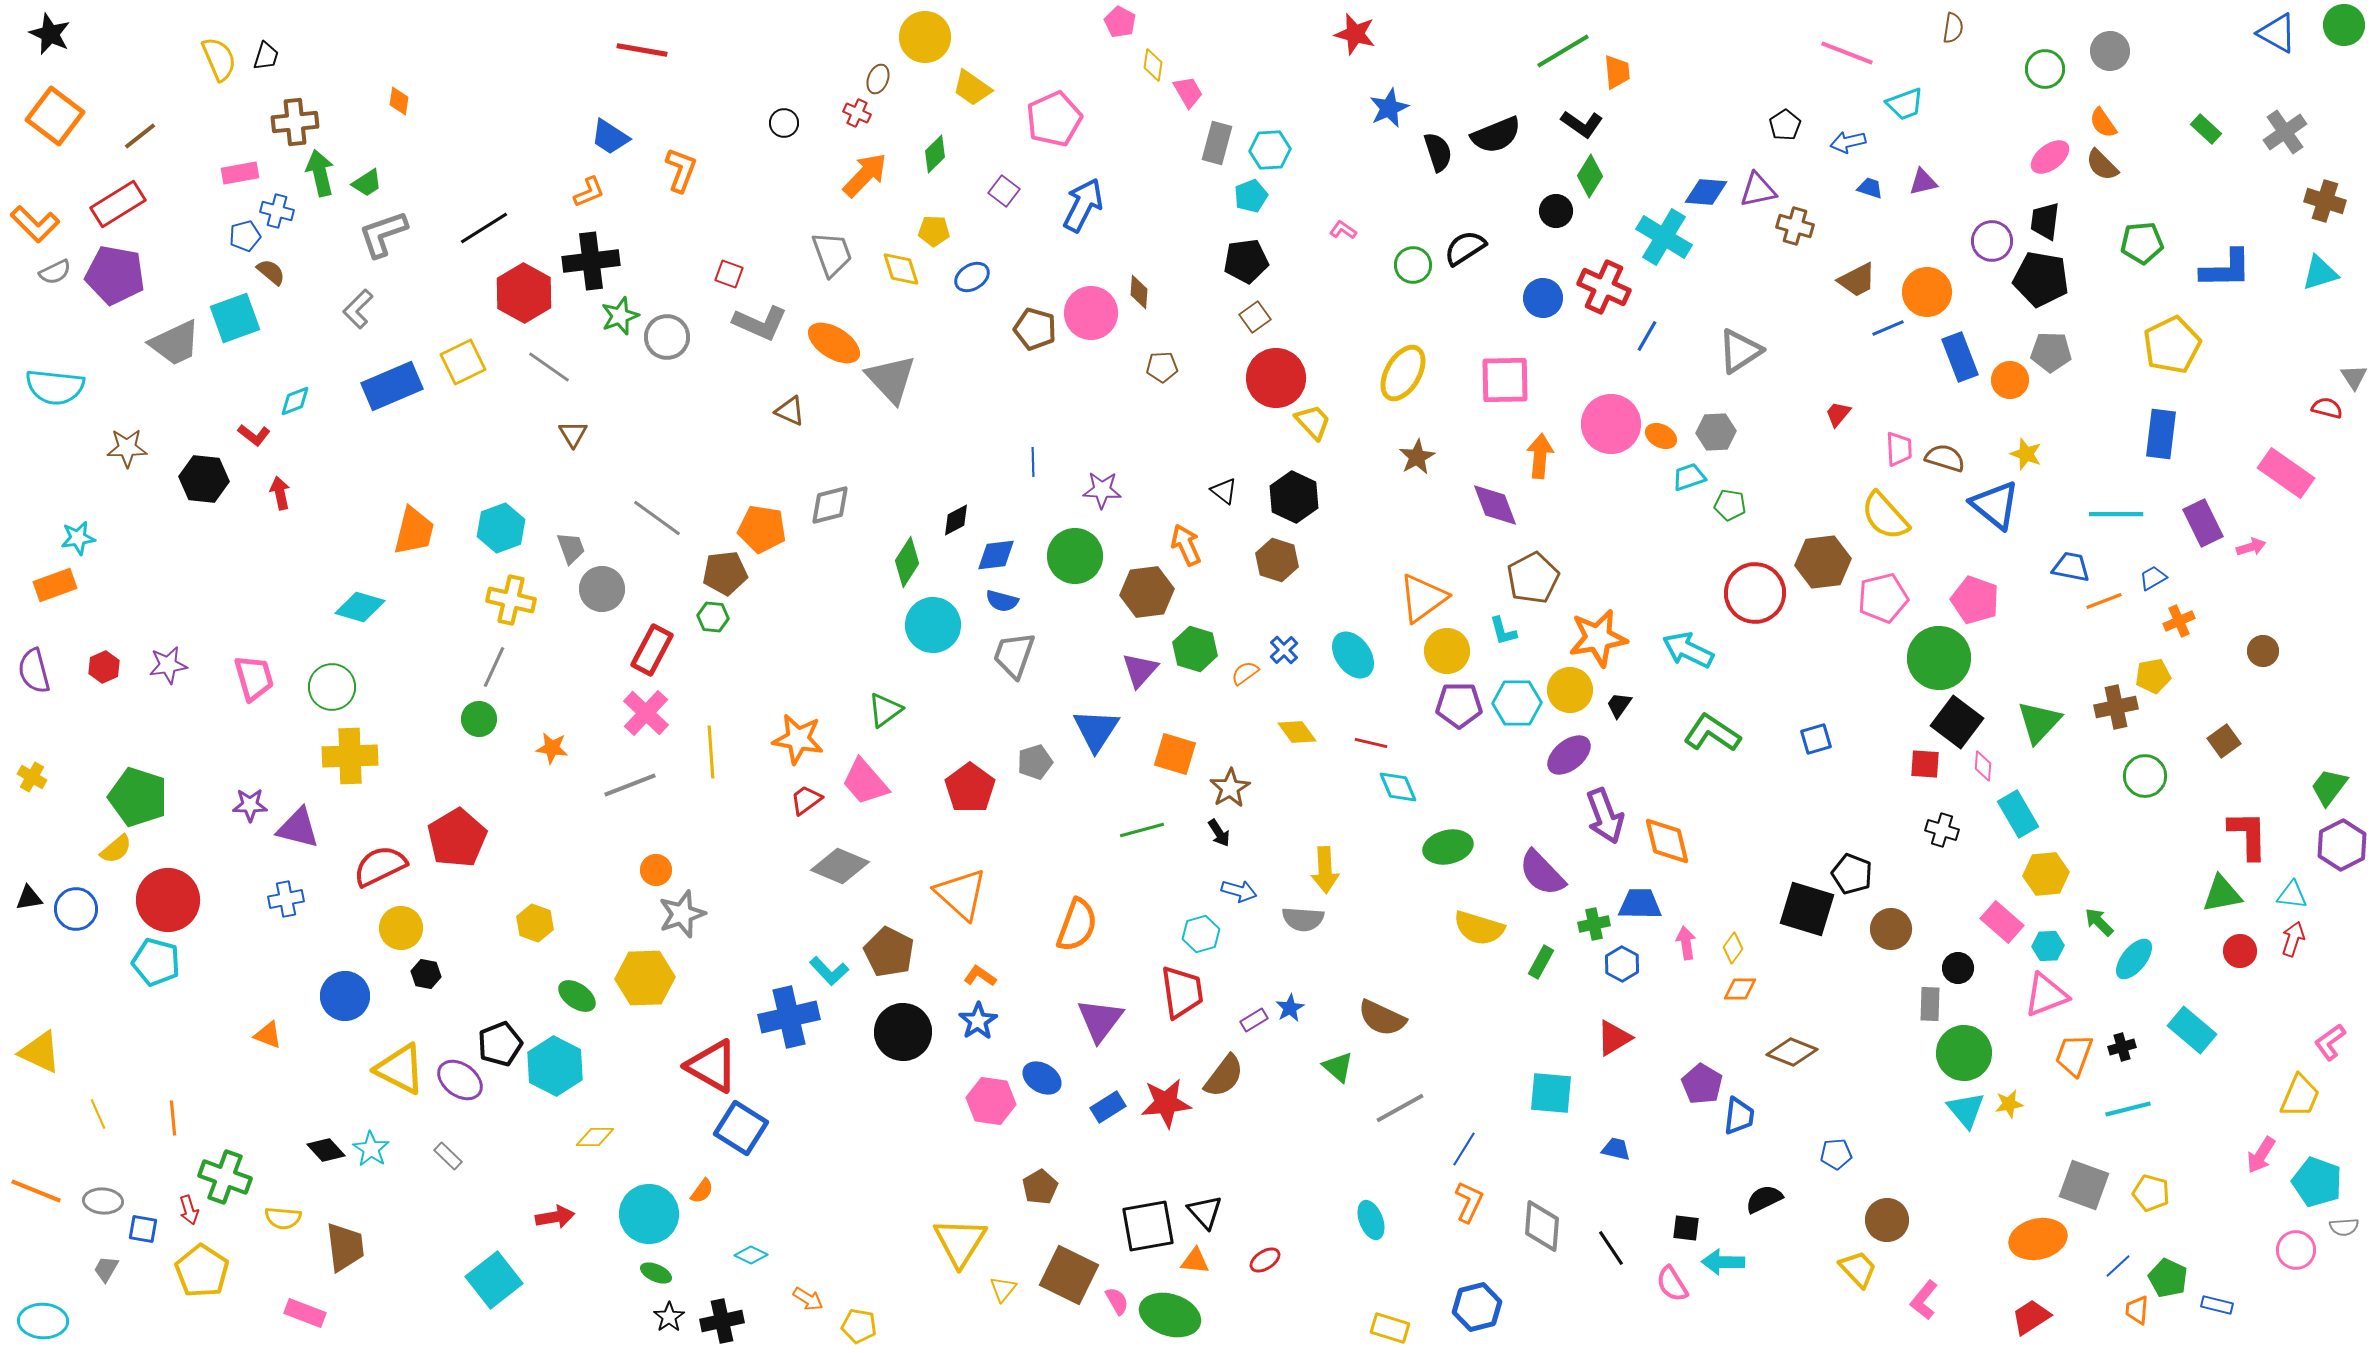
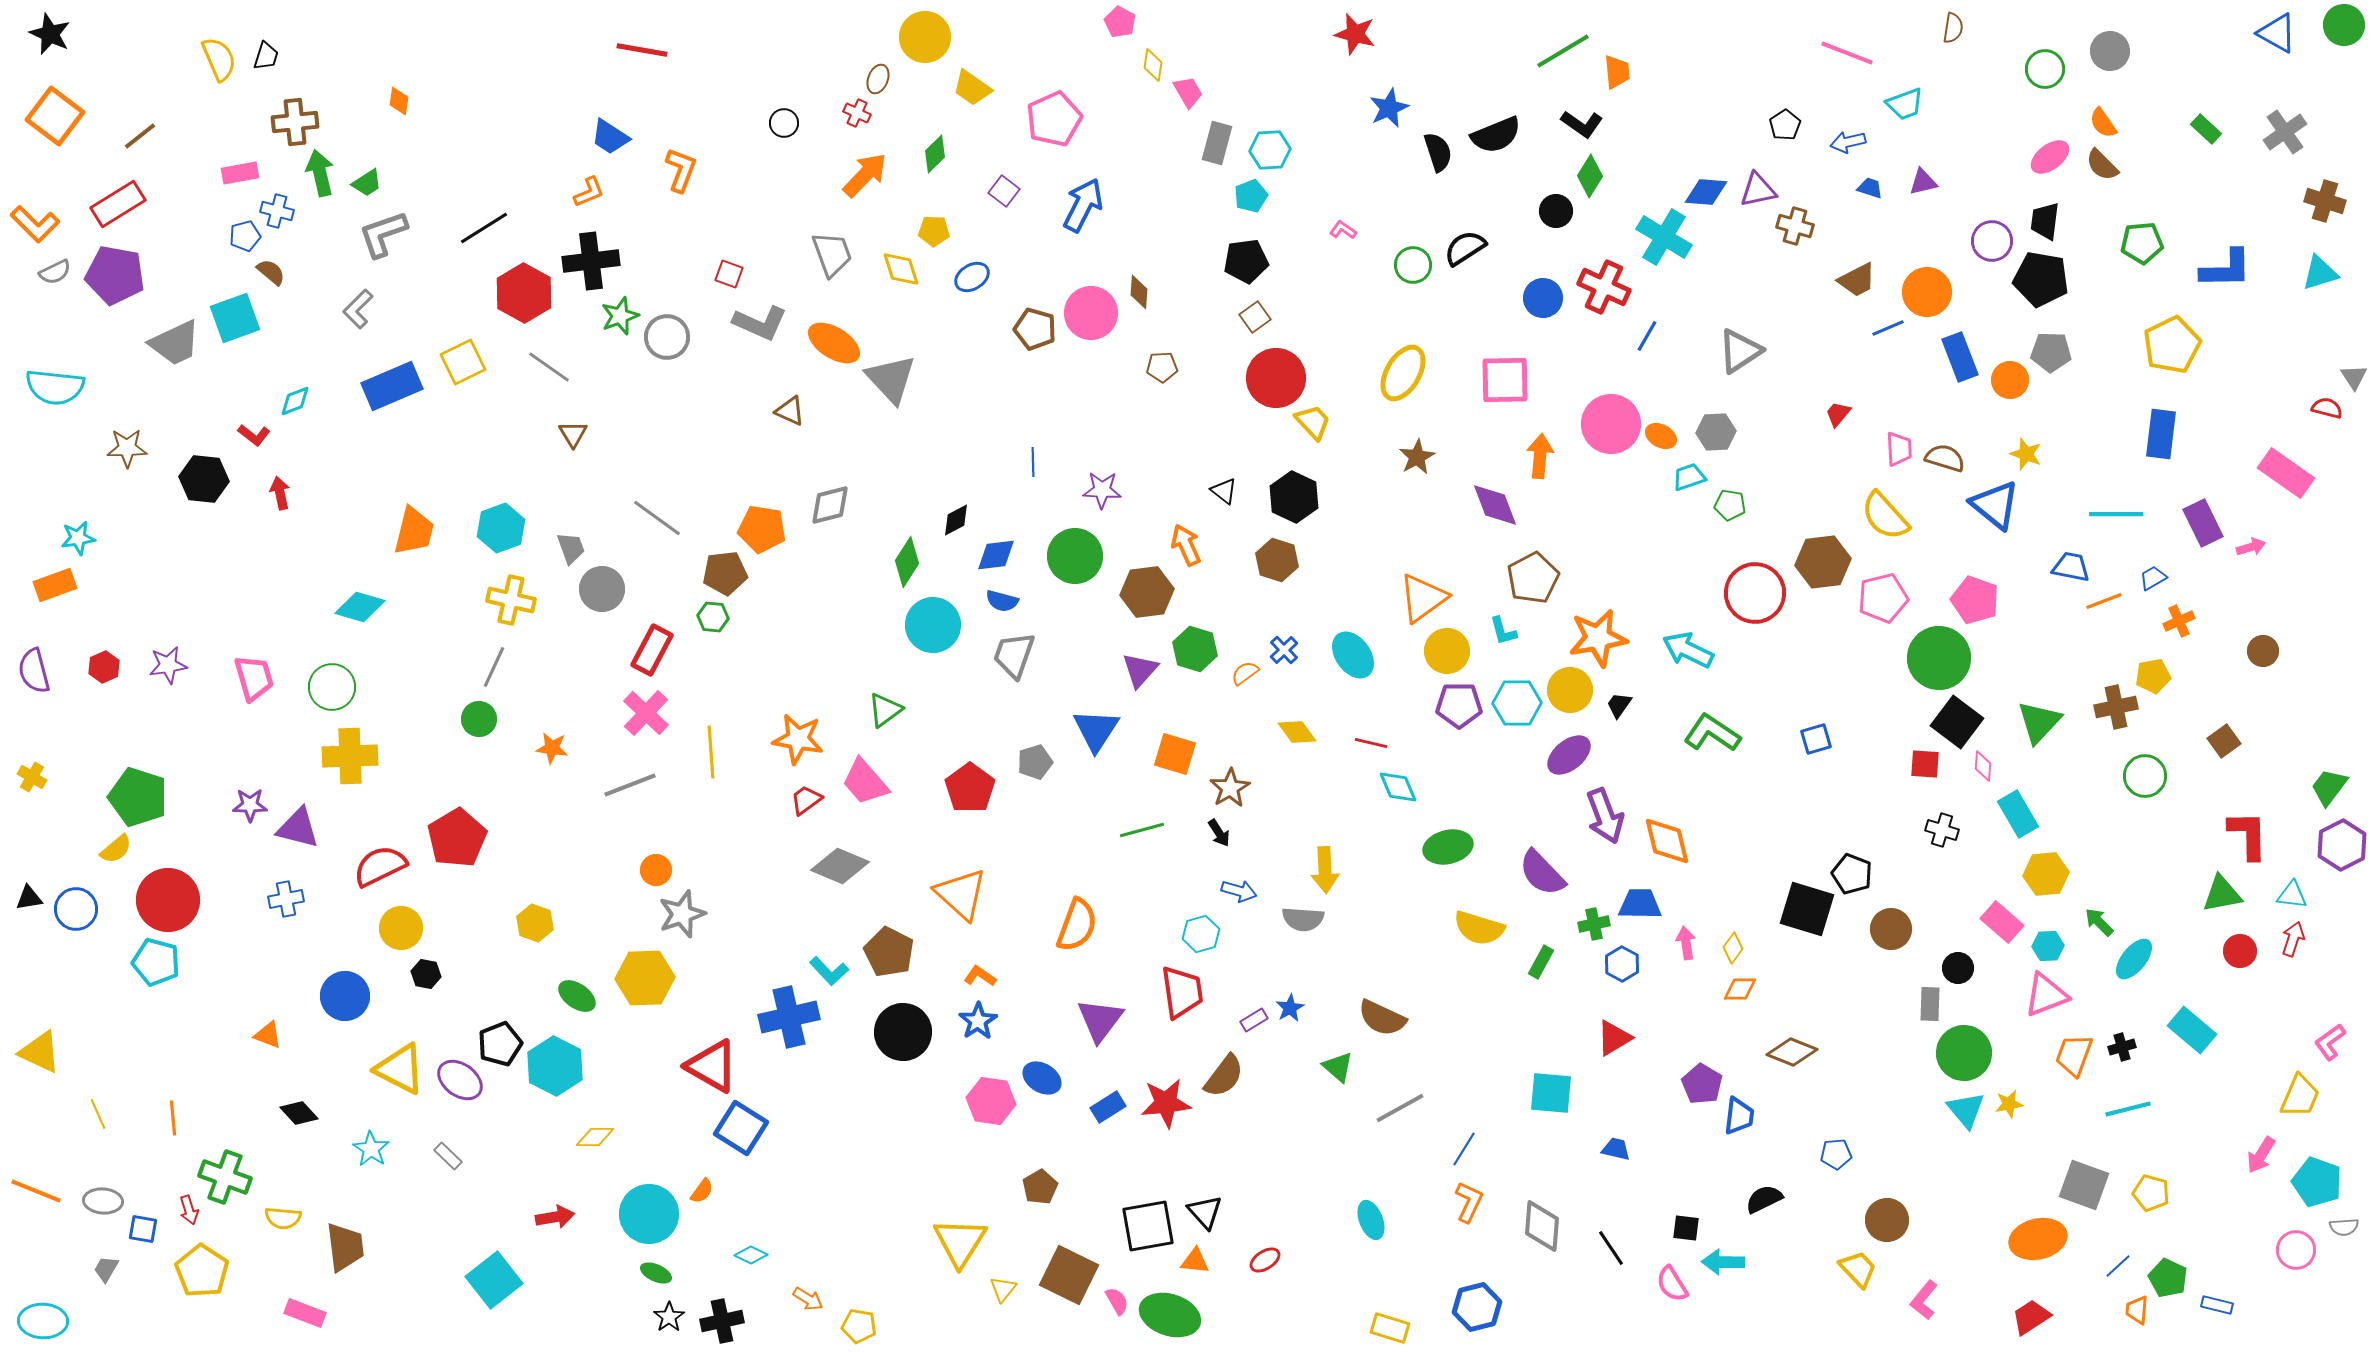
black diamond at (326, 1150): moved 27 px left, 37 px up
